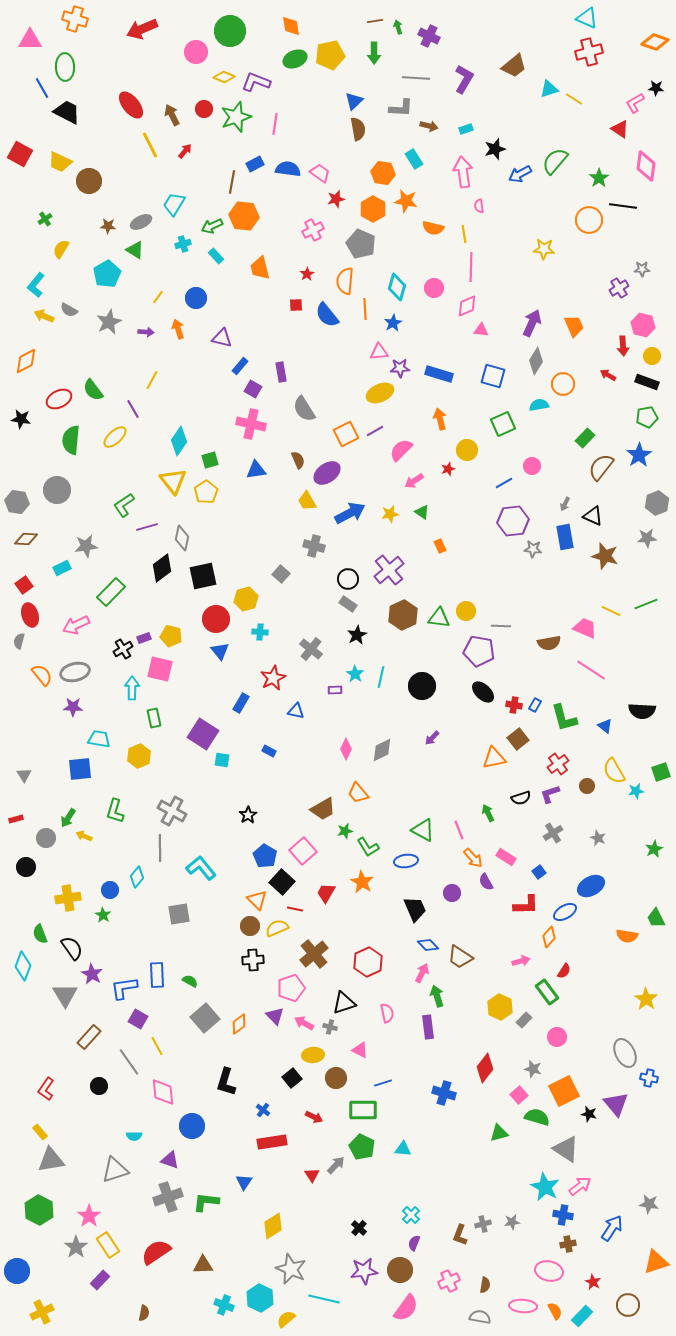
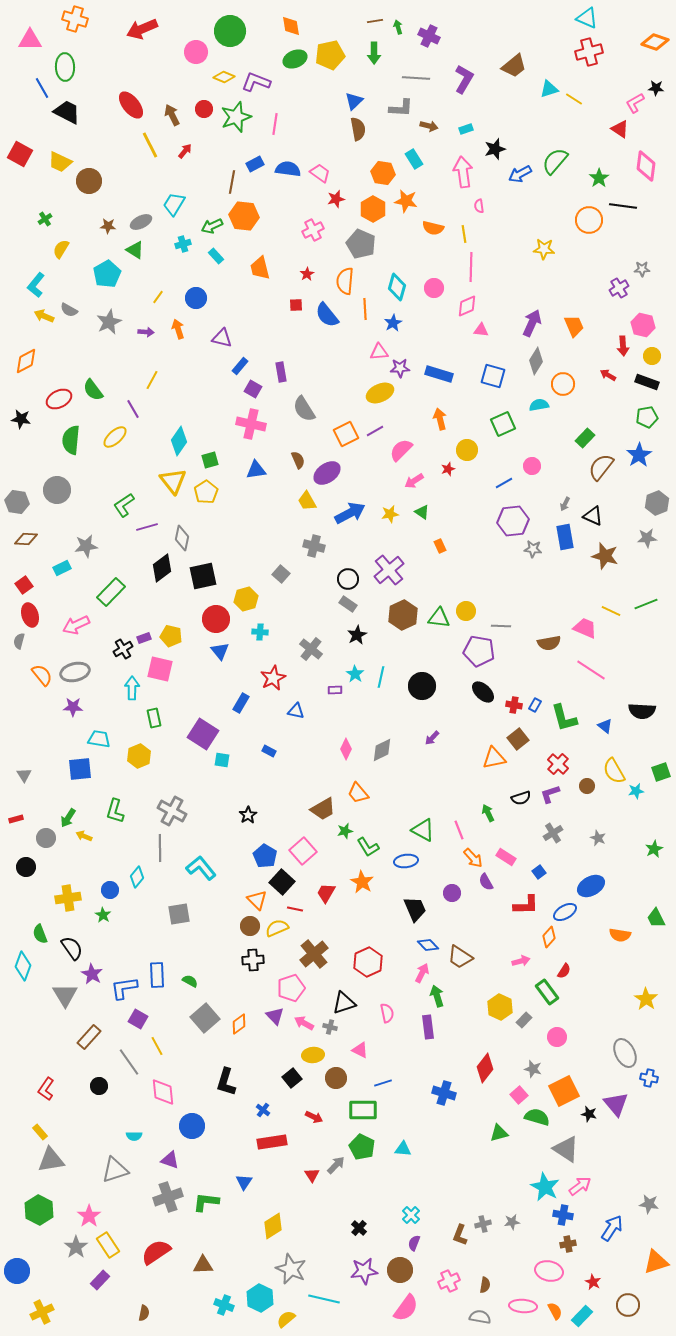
red cross at (558, 764): rotated 10 degrees counterclockwise
orange semicircle at (627, 936): moved 7 px left, 1 px up
